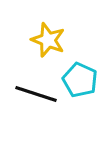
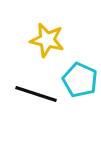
yellow star: moved 1 px left; rotated 8 degrees counterclockwise
